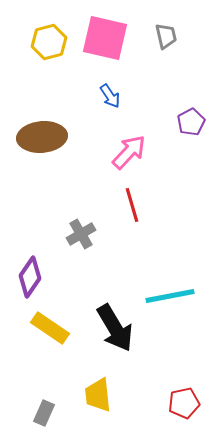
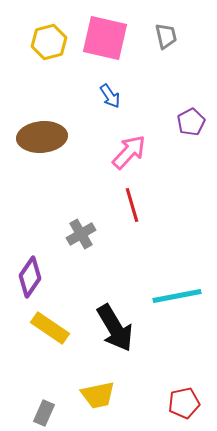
cyan line: moved 7 px right
yellow trapezoid: rotated 96 degrees counterclockwise
